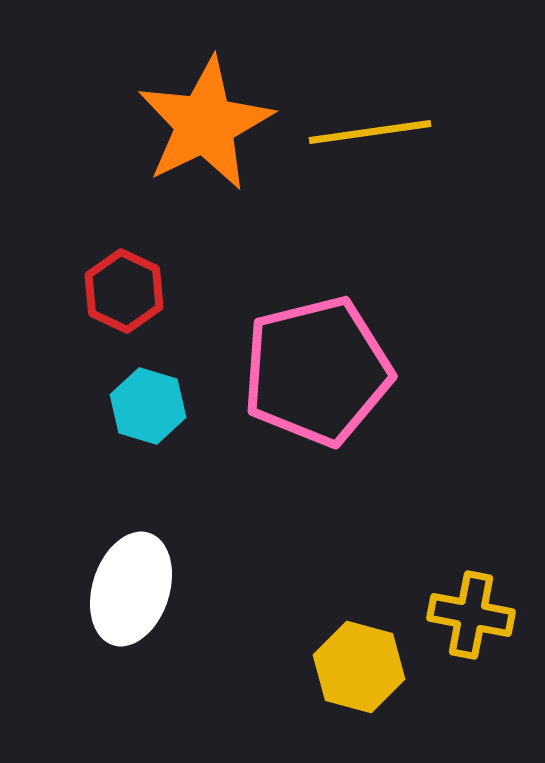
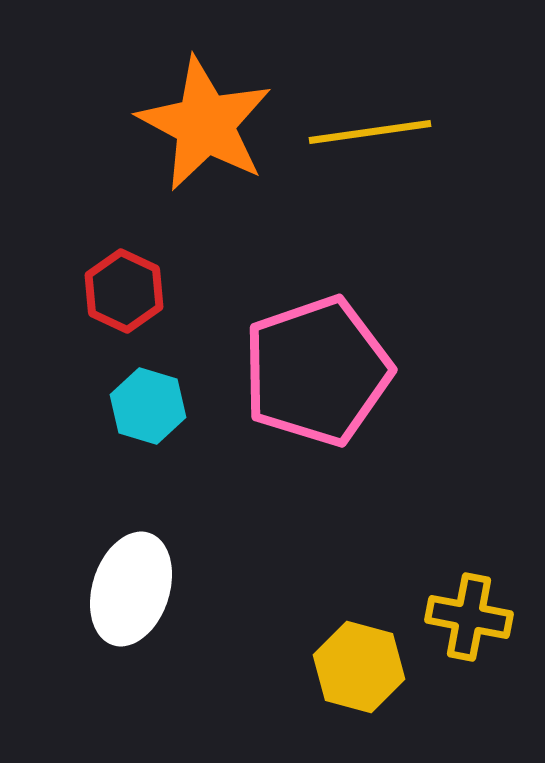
orange star: rotated 18 degrees counterclockwise
pink pentagon: rotated 5 degrees counterclockwise
yellow cross: moved 2 px left, 2 px down
